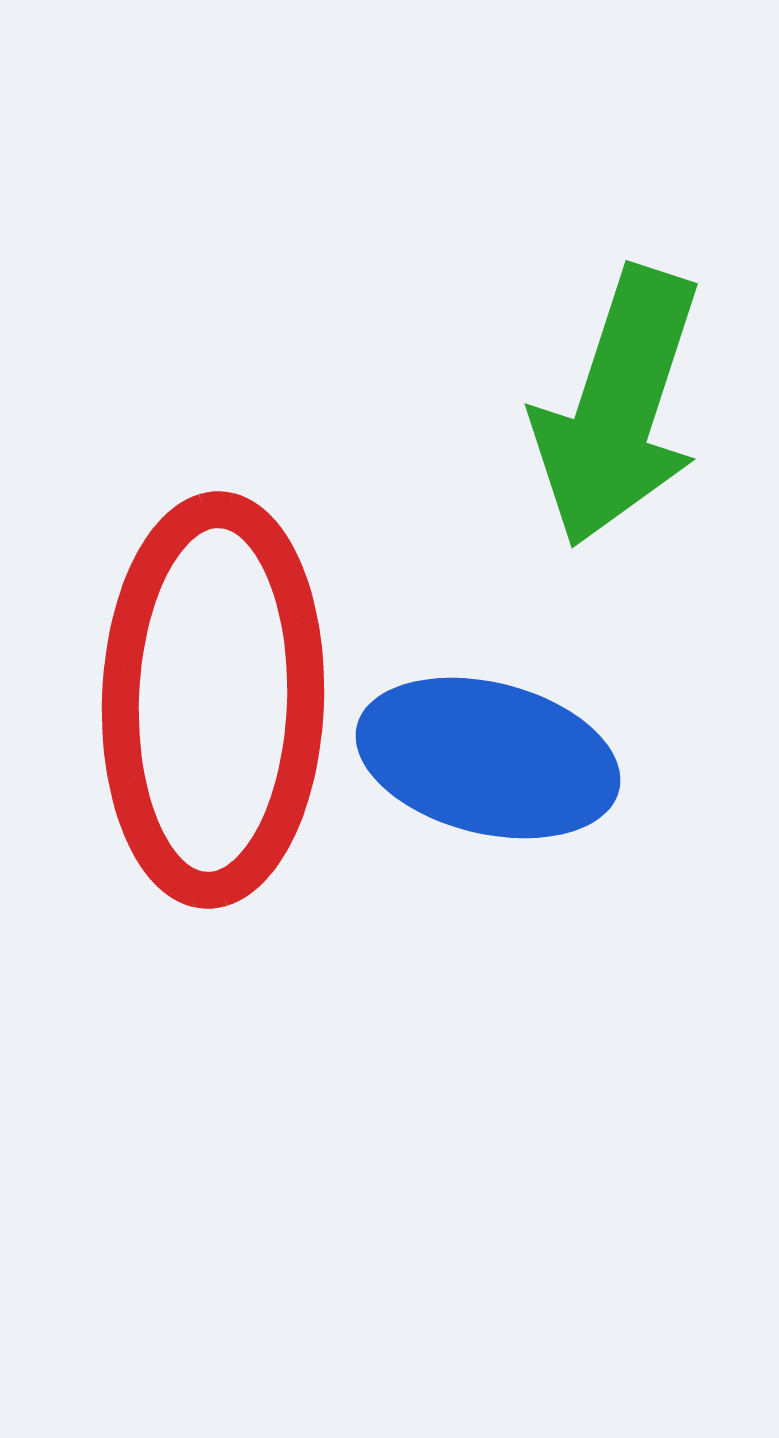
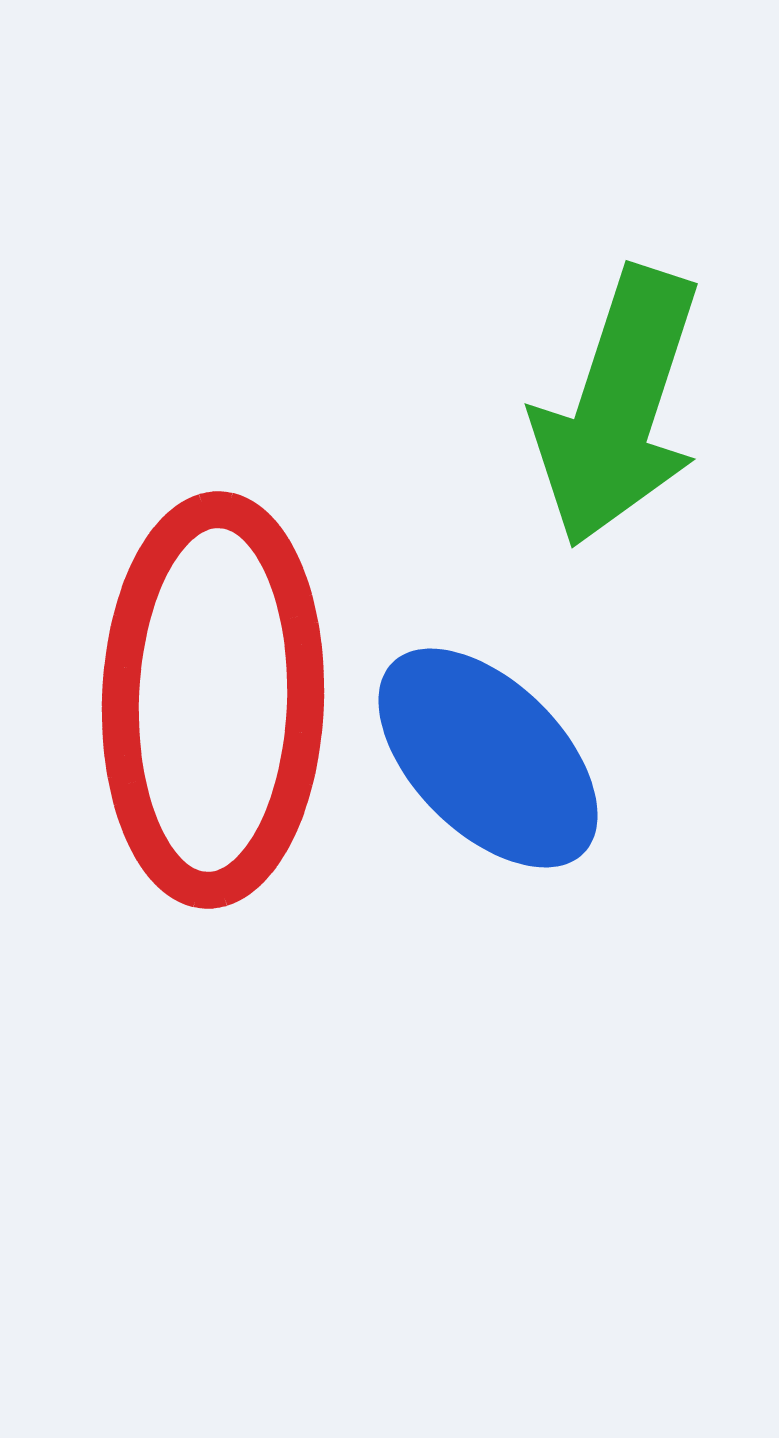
blue ellipse: rotated 31 degrees clockwise
